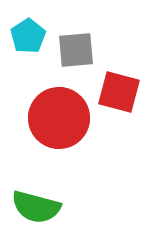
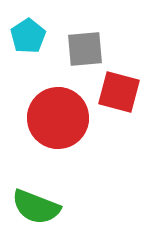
gray square: moved 9 px right, 1 px up
red circle: moved 1 px left
green semicircle: rotated 6 degrees clockwise
